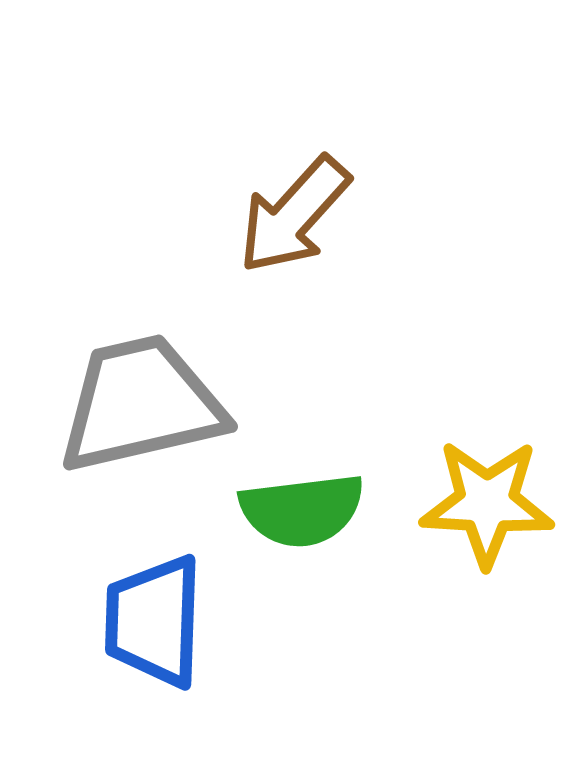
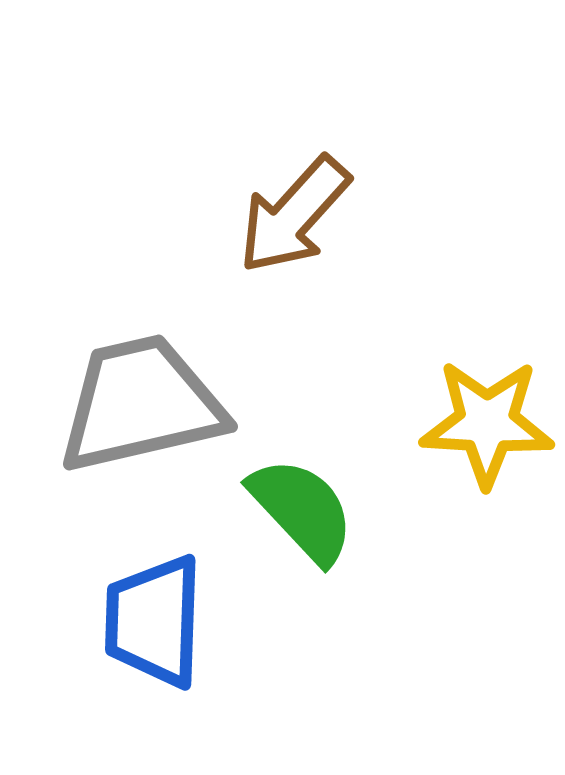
yellow star: moved 80 px up
green semicircle: rotated 126 degrees counterclockwise
